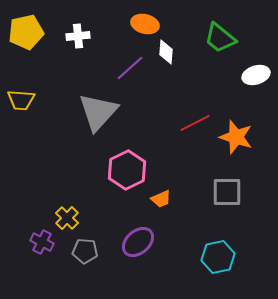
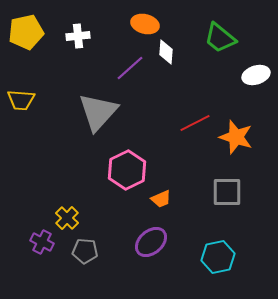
purple ellipse: moved 13 px right
